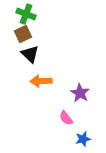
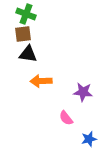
brown square: rotated 18 degrees clockwise
black triangle: moved 2 px left; rotated 36 degrees counterclockwise
purple star: moved 3 px right, 1 px up; rotated 24 degrees counterclockwise
blue star: moved 6 px right
